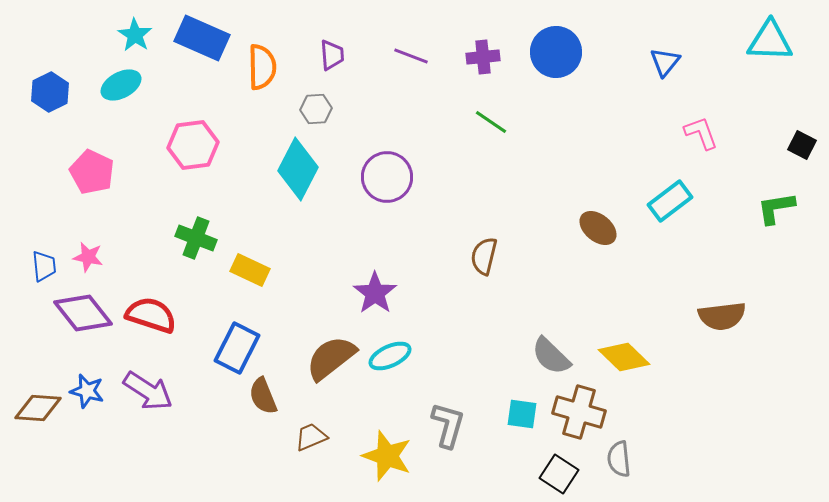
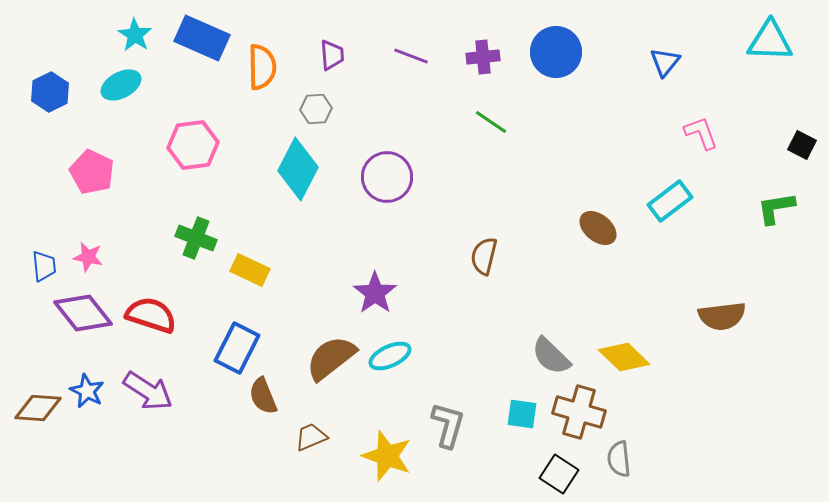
blue star at (87, 391): rotated 12 degrees clockwise
